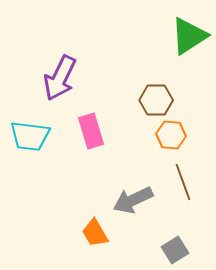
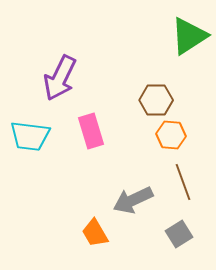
gray square: moved 4 px right, 16 px up
